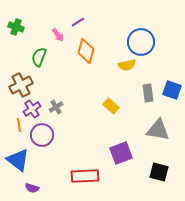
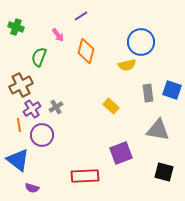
purple line: moved 3 px right, 6 px up
black square: moved 5 px right
